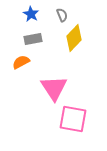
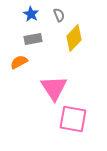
gray semicircle: moved 3 px left
orange semicircle: moved 2 px left
